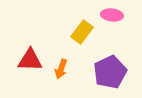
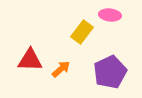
pink ellipse: moved 2 px left
orange arrow: rotated 150 degrees counterclockwise
